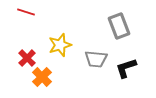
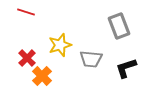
gray trapezoid: moved 5 px left
orange cross: moved 1 px up
